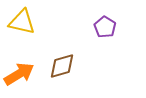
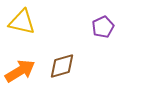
purple pentagon: moved 2 px left; rotated 15 degrees clockwise
orange arrow: moved 1 px right, 3 px up
